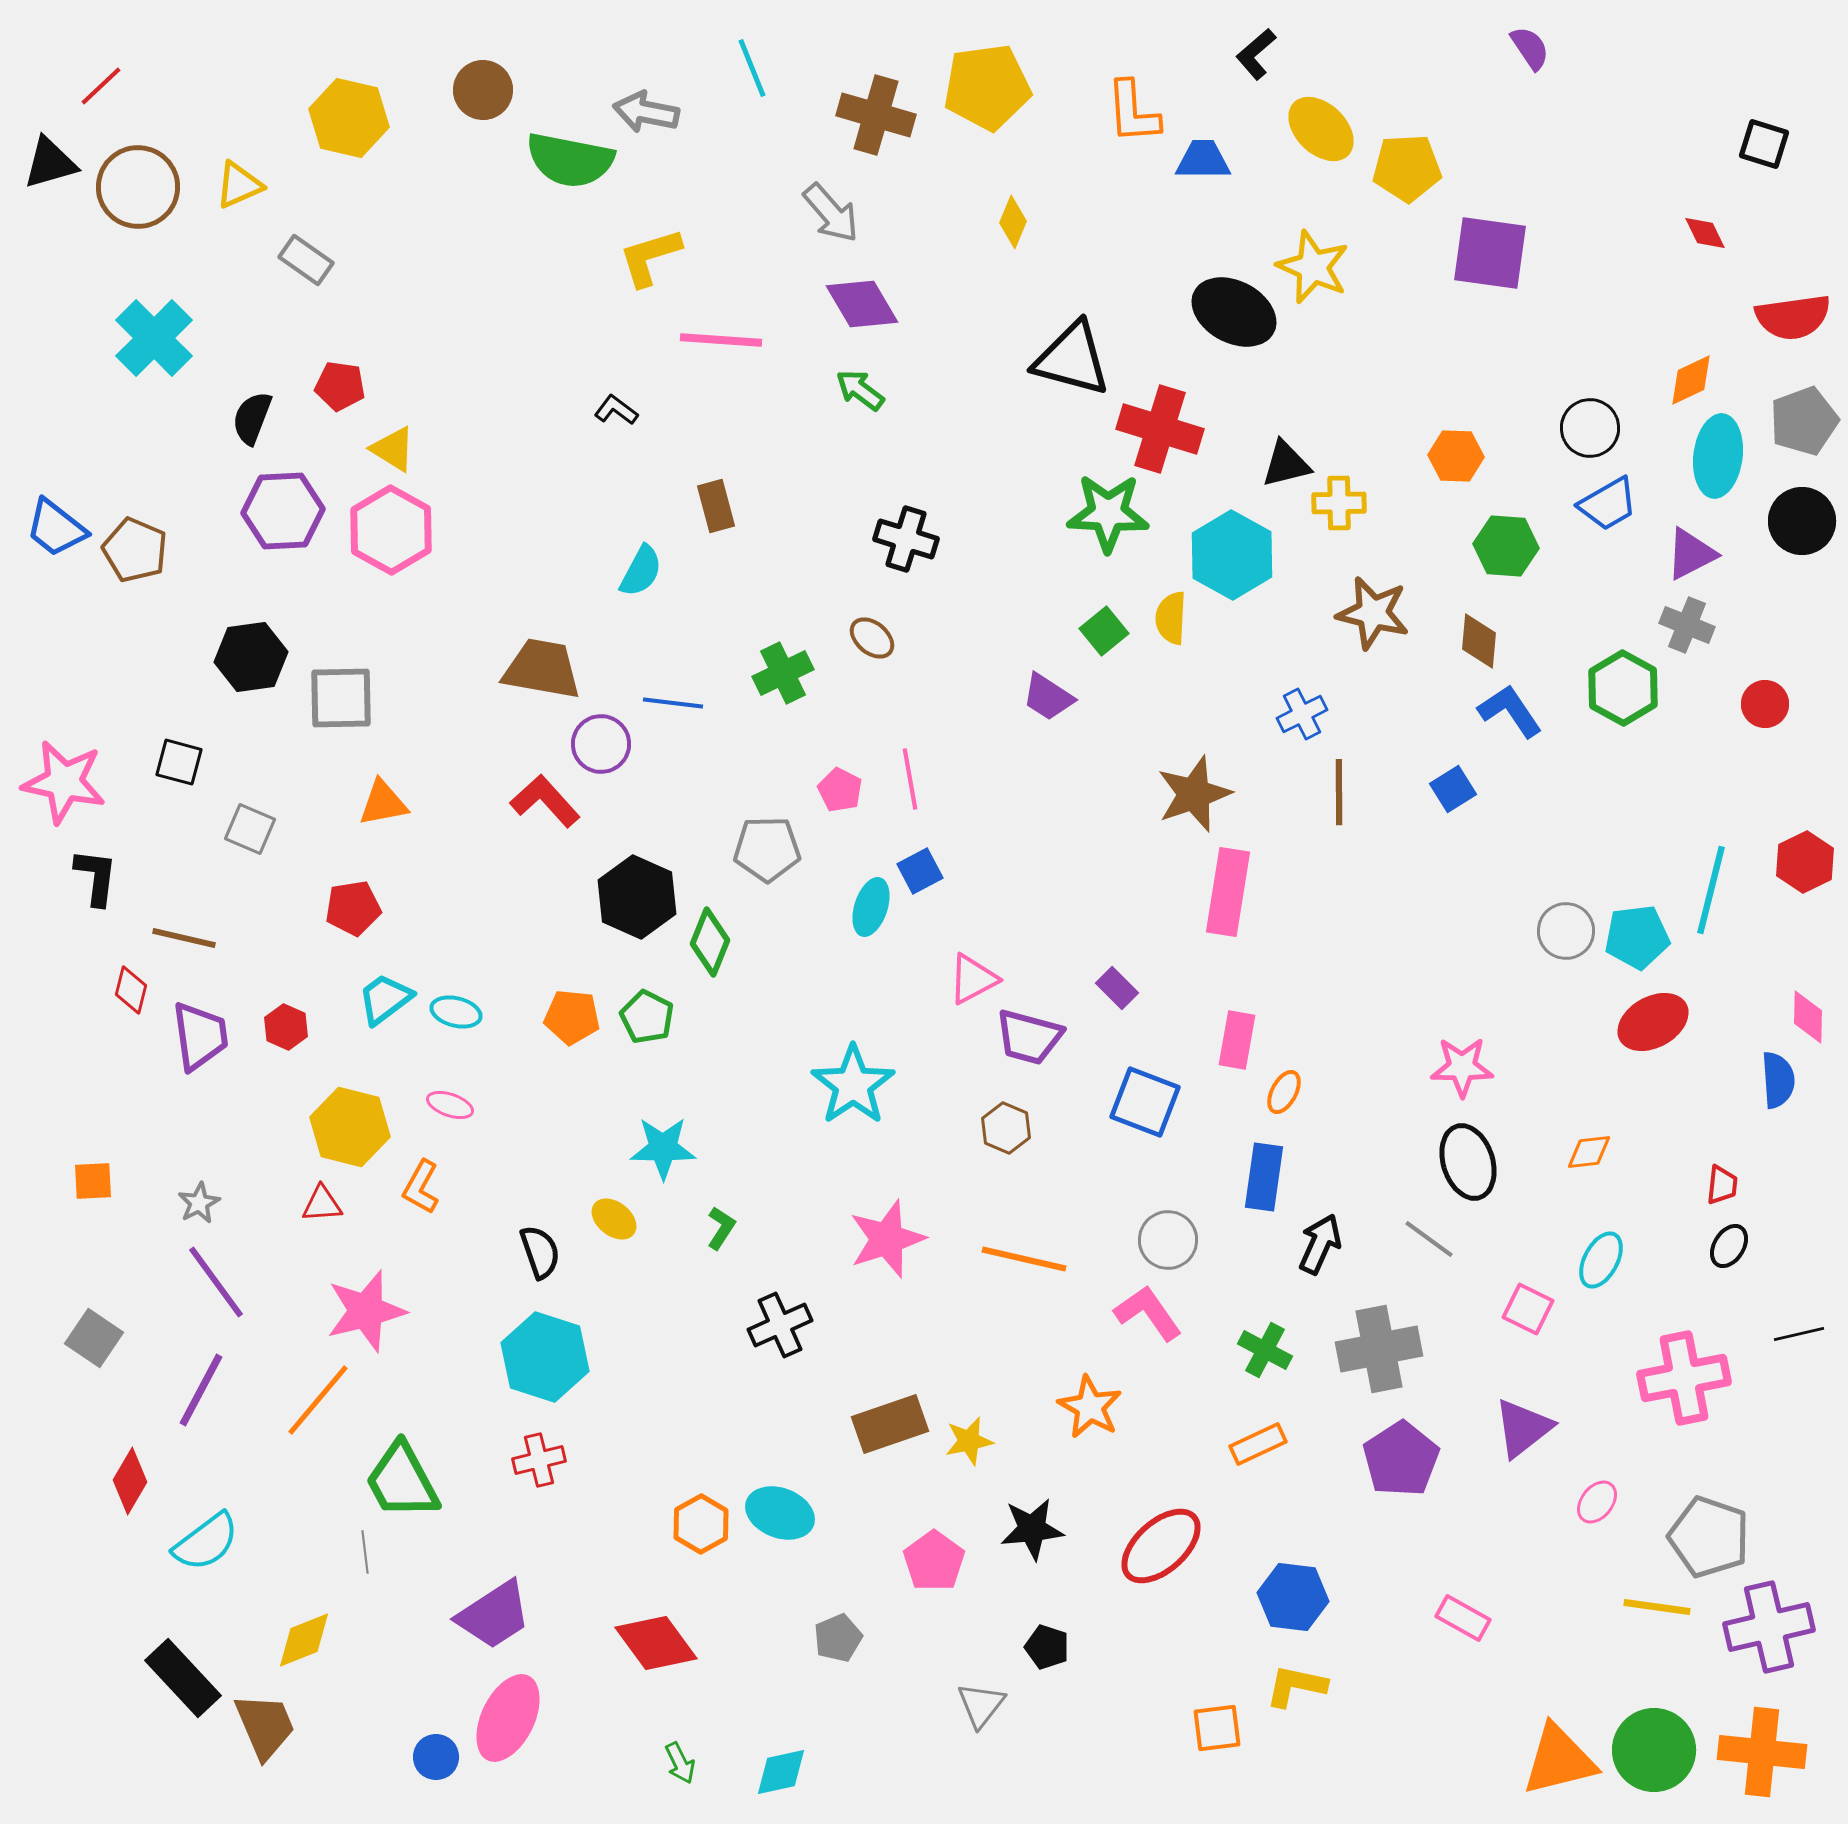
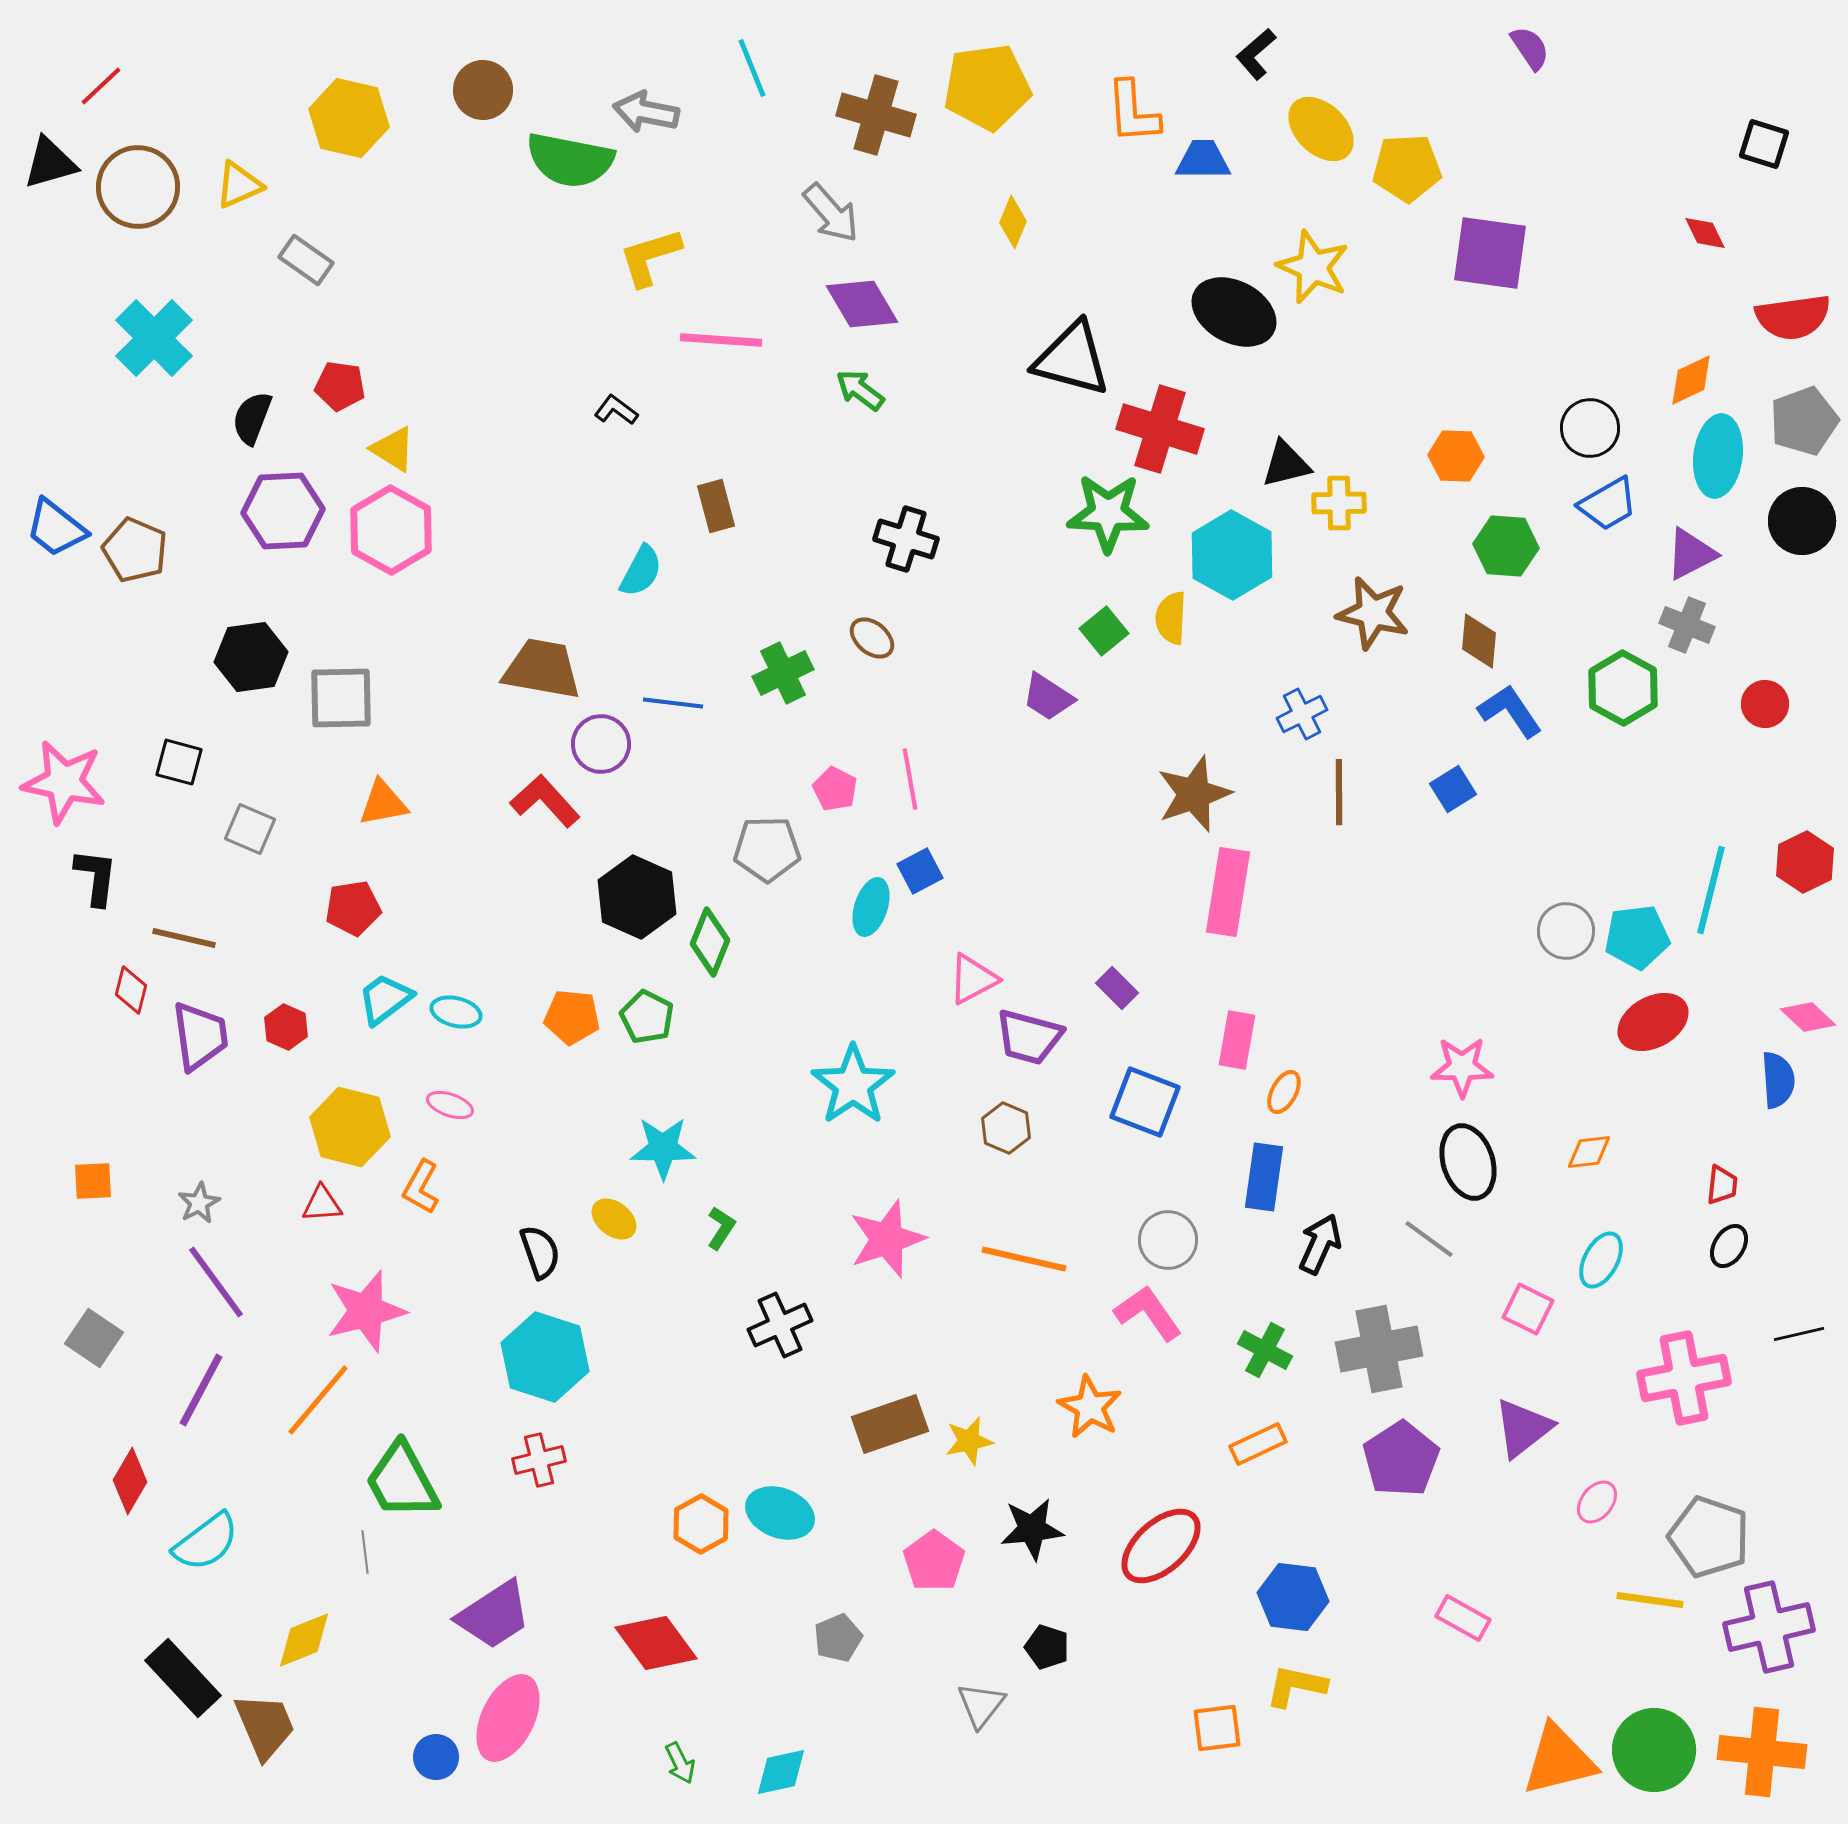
pink pentagon at (840, 790): moved 5 px left, 1 px up
pink diamond at (1808, 1017): rotated 48 degrees counterclockwise
yellow line at (1657, 1607): moved 7 px left, 7 px up
